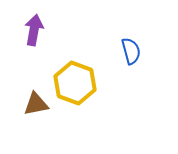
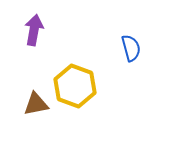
blue semicircle: moved 3 px up
yellow hexagon: moved 3 px down
